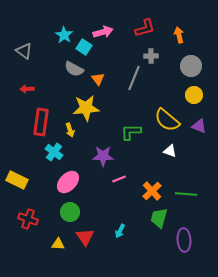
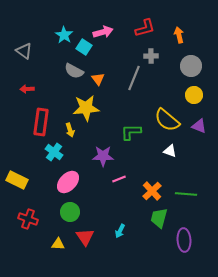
gray semicircle: moved 2 px down
